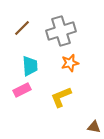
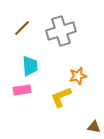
orange star: moved 8 px right, 13 px down
pink rectangle: rotated 18 degrees clockwise
